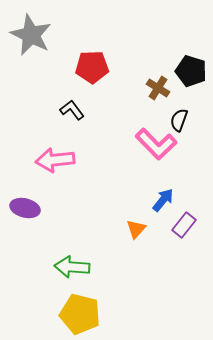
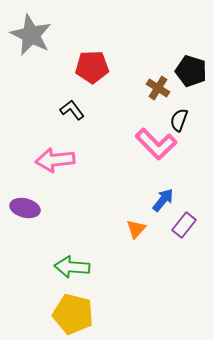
yellow pentagon: moved 7 px left
